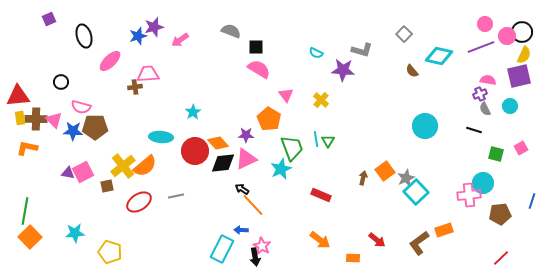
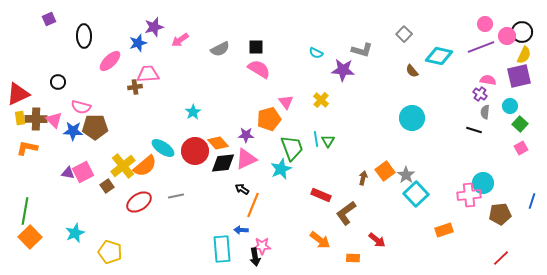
gray semicircle at (231, 31): moved 11 px left, 18 px down; rotated 132 degrees clockwise
black ellipse at (84, 36): rotated 15 degrees clockwise
blue star at (138, 36): moved 7 px down
black circle at (61, 82): moved 3 px left
purple cross at (480, 94): rotated 32 degrees counterclockwise
pink triangle at (286, 95): moved 7 px down
red triangle at (18, 96): moved 2 px up; rotated 20 degrees counterclockwise
gray semicircle at (485, 109): moved 3 px down; rotated 32 degrees clockwise
orange pentagon at (269, 119): rotated 25 degrees clockwise
cyan circle at (425, 126): moved 13 px left, 8 px up
cyan ellipse at (161, 137): moved 2 px right, 11 px down; rotated 30 degrees clockwise
green square at (496, 154): moved 24 px right, 30 px up; rotated 28 degrees clockwise
gray star at (406, 178): moved 3 px up; rotated 12 degrees counterclockwise
brown square at (107, 186): rotated 24 degrees counterclockwise
cyan square at (416, 192): moved 2 px down
orange line at (253, 205): rotated 65 degrees clockwise
cyan star at (75, 233): rotated 18 degrees counterclockwise
brown L-shape at (419, 243): moved 73 px left, 30 px up
pink star at (262, 246): rotated 30 degrees counterclockwise
cyan rectangle at (222, 249): rotated 32 degrees counterclockwise
